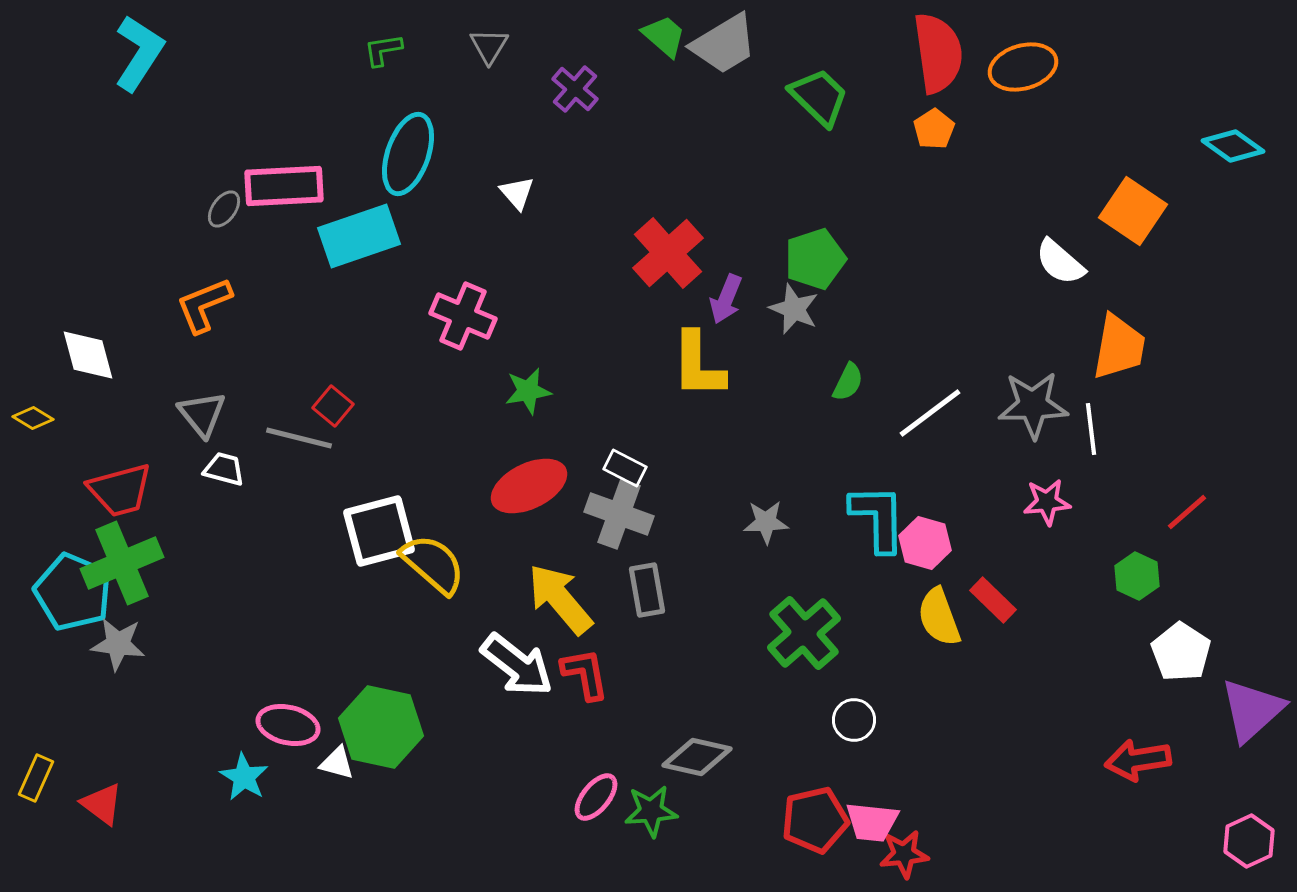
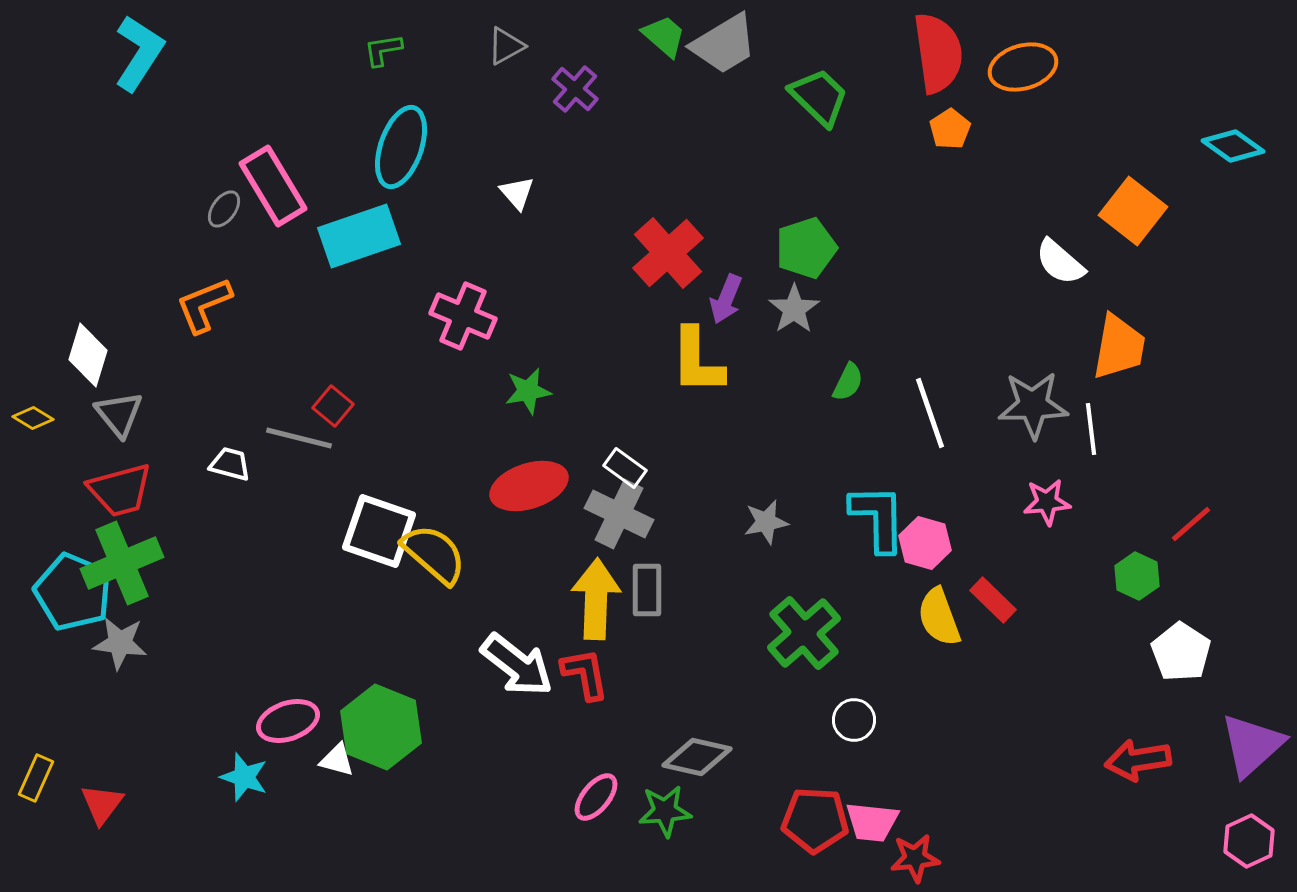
gray triangle at (489, 46): moved 17 px right; rotated 30 degrees clockwise
orange pentagon at (934, 129): moved 16 px right
cyan ellipse at (408, 154): moved 7 px left, 7 px up
pink rectangle at (284, 186): moved 11 px left; rotated 62 degrees clockwise
orange square at (1133, 211): rotated 4 degrees clockwise
green pentagon at (815, 259): moved 9 px left, 11 px up
gray star at (794, 309): rotated 15 degrees clockwise
white diamond at (88, 355): rotated 32 degrees clockwise
yellow L-shape at (698, 365): moved 1 px left, 4 px up
white line at (930, 413): rotated 72 degrees counterclockwise
gray triangle at (202, 414): moved 83 px left
white rectangle at (625, 468): rotated 9 degrees clockwise
white trapezoid at (224, 469): moved 6 px right, 5 px up
red ellipse at (529, 486): rotated 8 degrees clockwise
red line at (1187, 512): moved 4 px right, 12 px down
gray cross at (619, 514): rotated 6 degrees clockwise
gray star at (766, 522): rotated 9 degrees counterclockwise
white square at (379, 531): rotated 34 degrees clockwise
yellow semicircle at (433, 564): moved 1 px right, 10 px up
gray rectangle at (647, 590): rotated 10 degrees clockwise
yellow arrow at (560, 599): moved 36 px right; rotated 42 degrees clockwise
gray star at (118, 644): moved 2 px right, 1 px up
purple triangle at (1252, 710): moved 35 px down
pink ellipse at (288, 725): moved 4 px up; rotated 32 degrees counterclockwise
green hexagon at (381, 727): rotated 10 degrees clockwise
white triangle at (337, 763): moved 3 px up
cyan star at (244, 777): rotated 12 degrees counterclockwise
red triangle at (102, 804): rotated 30 degrees clockwise
green star at (651, 811): moved 14 px right
red pentagon at (815, 820): rotated 16 degrees clockwise
red star at (904, 854): moved 11 px right, 4 px down
